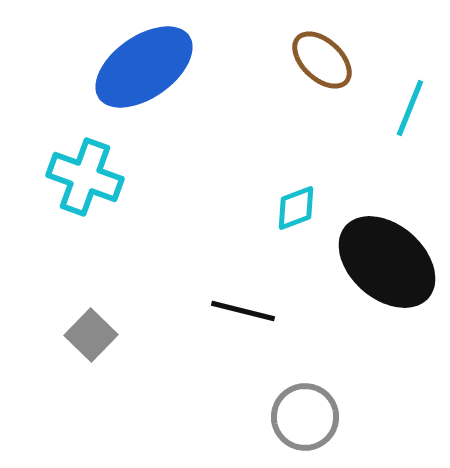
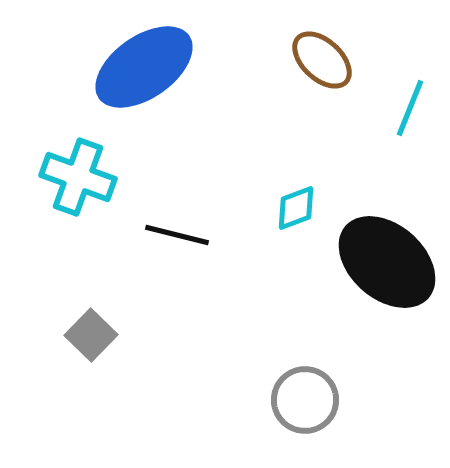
cyan cross: moved 7 px left
black line: moved 66 px left, 76 px up
gray circle: moved 17 px up
